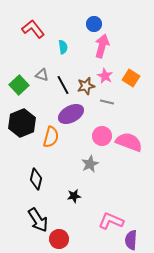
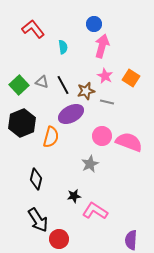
gray triangle: moved 7 px down
brown star: moved 5 px down
pink L-shape: moved 16 px left, 10 px up; rotated 10 degrees clockwise
